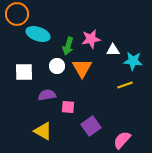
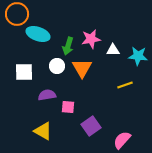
cyan star: moved 5 px right, 5 px up
